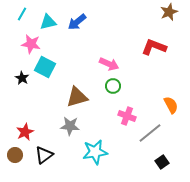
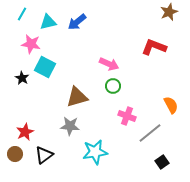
brown circle: moved 1 px up
